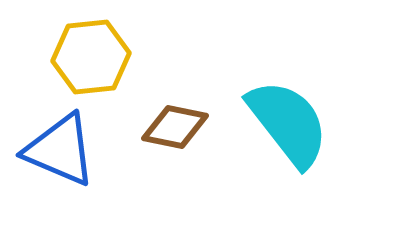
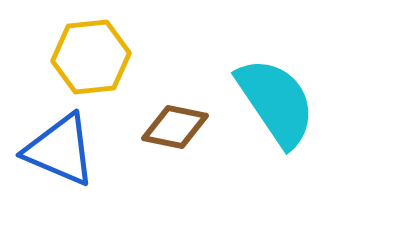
cyan semicircle: moved 12 px left, 21 px up; rotated 4 degrees clockwise
